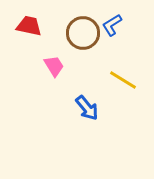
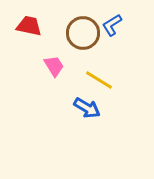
yellow line: moved 24 px left
blue arrow: rotated 20 degrees counterclockwise
